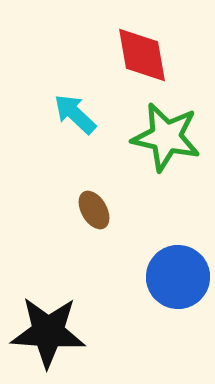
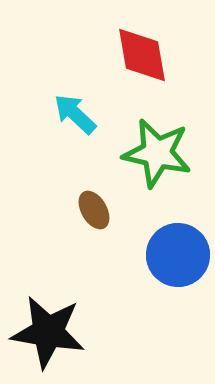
green star: moved 9 px left, 16 px down
blue circle: moved 22 px up
black star: rotated 6 degrees clockwise
